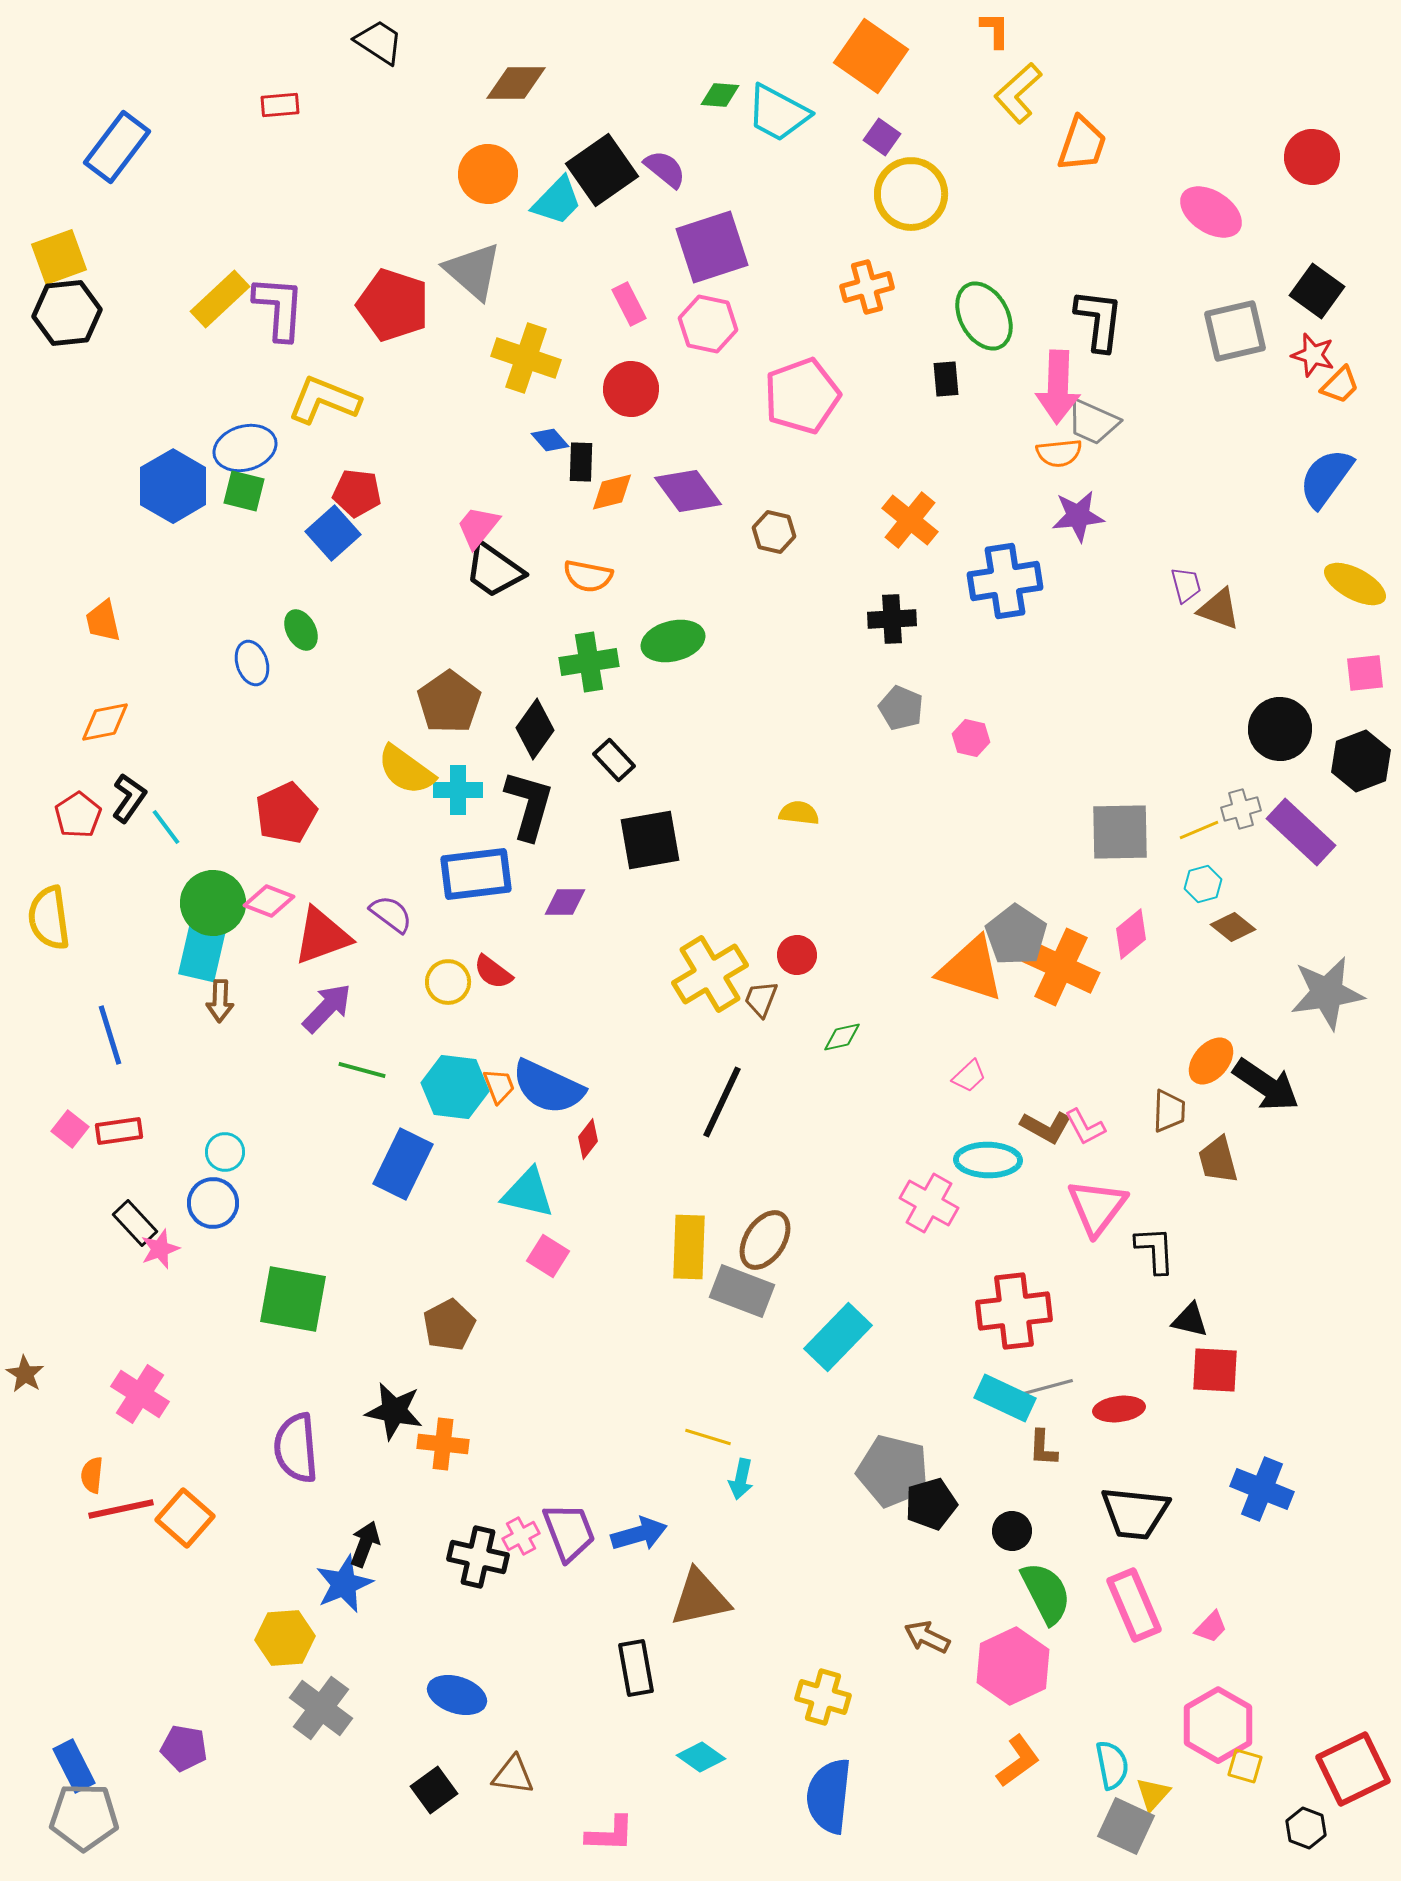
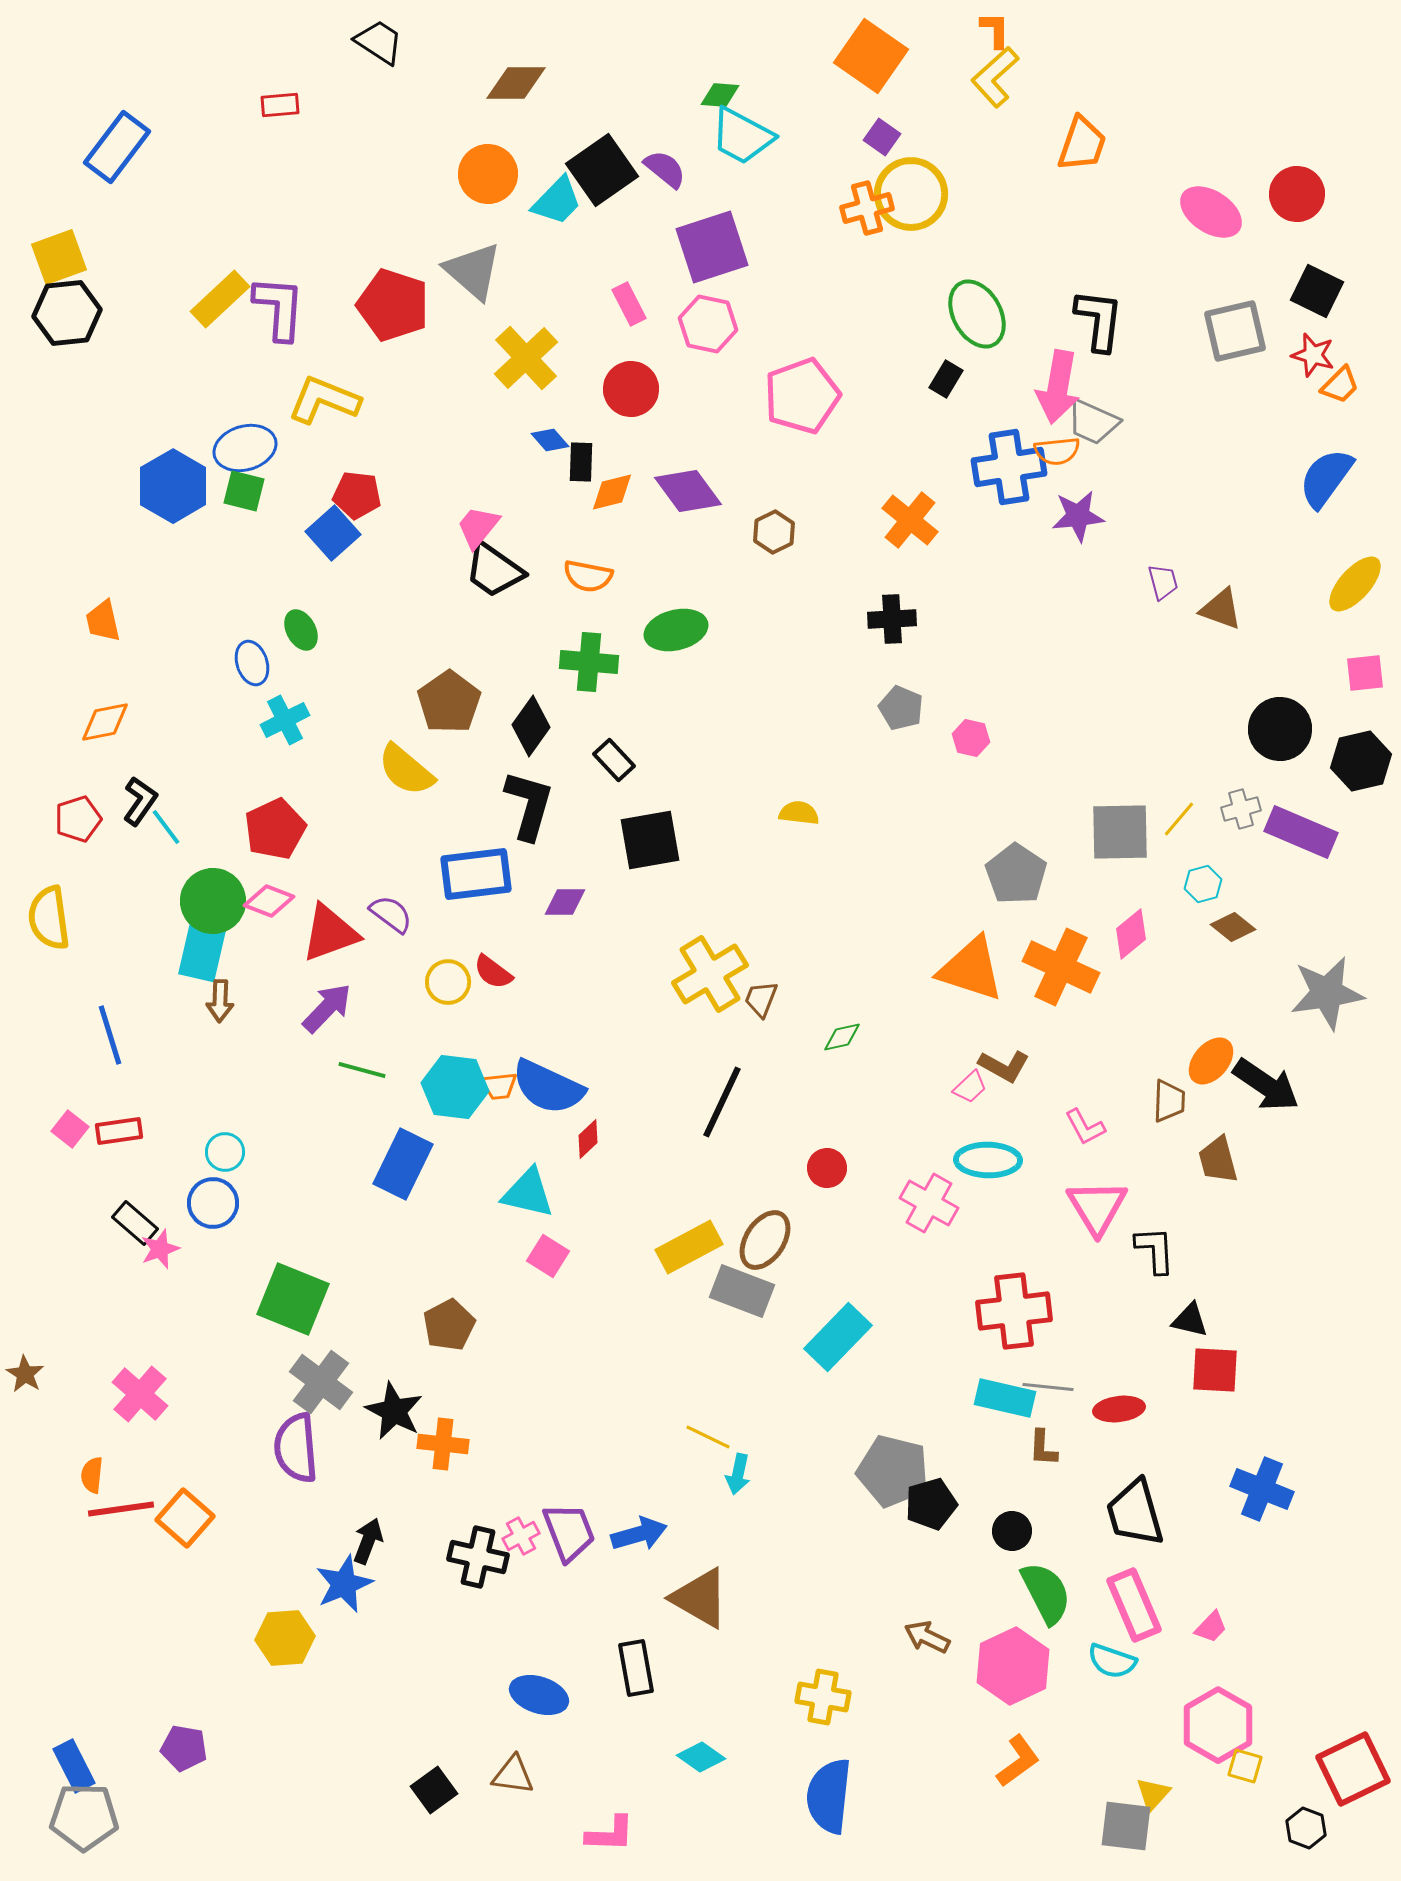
yellow L-shape at (1018, 93): moved 23 px left, 16 px up
cyan trapezoid at (778, 113): moved 36 px left, 23 px down
red circle at (1312, 157): moved 15 px left, 37 px down
orange cross at (867, 287): moved 79 px up
black square at (1317, 291): rotated 10 degrees counterclockwise
green ellipse at (984, 316): moved 7 px left, 2 px up
yellow cross at (526, 358): rotated 28 degrees clockwise
black rectangle at (946, 379): rotated 36 degrees clockwise
pink arrow at (1058, 387): rotated 8 degrees clockwise
orange semicircle at (1059, 453): moved 2 px left, 2 px up
red pentagon at (357, 493): moved 2 px down
brown hexagon at (774, 532): rotated 21 degrees clockwise
blue cross at (1005, 581): moved 4 px right, 114 px up
yellow ellipse at (1355, 584): rotated 76 degrees counterclockwise
purple trapezoid at (1186, 585): moved 23 px left, 3 px up
brown triangle at (1219, 609): moved 2 px right
green ellipse at (673, 641): moved 3 px right, 11 px up
green cross at (589, 662): rotated 14 degrees clockwise
black diamond at (535, 729): moved 4 px left, 3 px up
black hexagon at (1361, 761): rotated 8 degrees clockwise
yellow semicircle at (406, 770): rotated 4 degrees clockwise
cyan cross at (458, 790): moved 173 px left, 70 px up; rotated 27 degrees counterclockwise
black L-shape at (129, 798): moved 11 px right, 3 px down
red pentagon at (286, 813): moved 11 px left, 16 px down
red pentagon at (78, 815): moved 4 px down; rotated 15 degrees clockwise
yellow line at (1199, 830): moved 20 px left, 11 px up; rotated 27 degrees counterclockwise
purple rectangle at (1301, 832): rotated 20 degrees counterclockwise
green circle at (213, 903): moved 2 px up
gray pentagon at (1016, 935): moved 61 px up
red triangle at (322, 936): moved 8 px right, 3 px up
red circle at (797, 955): moved 30 px right, 213 px down
pink trapezoid at (969, 1076): moved 1 px right, 11 px down
orange trapezoid at (499, 1086): rotated 105 degrees clockwise
brown trapezoid at (1169, 1111): moved 10 px up
brown L-shape at (1046, 1127): moved 42 px left, 61 px up
red diamond at (588, 1139): rotated 9 degrees clockwise
pink triangle at (1097, 1207): rotated 8 degrees counterclockwise
black rectangle at (135, 1223): rotated 6 degrees counterclockwise
yellow rectangle at (689, 1247): rotated 60 degrees clockwise
green square at (293, 1299): rotated 12 degrees clockwise
gray line at (1048, 1387): rotated 21 degrees clockwise
pink cross at (140, 1394): rotated 8 degrees clockwise
cyan rectangle at (1005, 1398): rotated 12 degrees counterclockwise
black star at (394, 1411): rotated 16 degrees clockwise
yellow line at (708, 1437): rotated 9 degrees clockwise
cyan arrow at (741, 1479): moved 3 px left, 5 px up
red line at (121, 1509): rotated 4 degrees clockwise
black trapezoid at (1135, 1513): rotated 68 degrees clockwise
black arrow at (365, 1544): moved 3 px right, 3 px up
brown triangle at (700, 1598): rotated 42 degrees clockwise
blue ellipse at (457, 1695): moved 82 px right
yellow cross at (823, 1697): rotated 6 degrees counterclockwise
gray cross at (321, 1708): moved 326 px up
cyan semicircle at (1112, 1765): moved 104 px up; rotated 120 degrees clockwise
gray square at (1126, 1826): rotated 18 degrees counterclockwise
